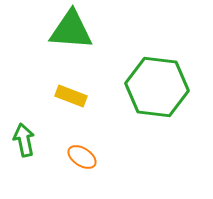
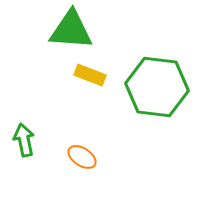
yellow rectangle: moved 19 px right, 21 px up
